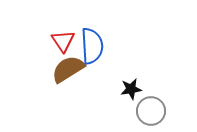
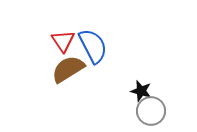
blue semicircle: moved 1 px right; rotated 24 degrees counterclockwise
black star: moved 10 px right, 2 px down; rotated 25 degrees clockwise
